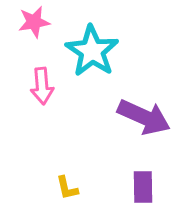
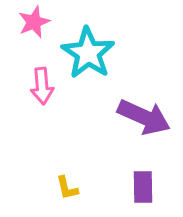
pink star: rotated 12 degrees counterclockwise
cyan star: moved 4 px left, 2 px down
